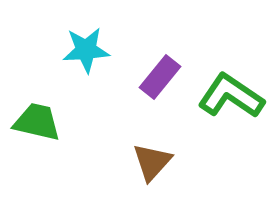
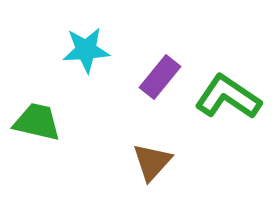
green L-shape: moved 3 px left, 1 px down
